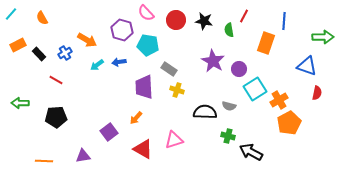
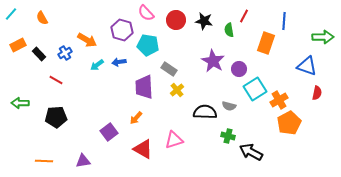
yellow cross at (177, 90): rotated 32 degrees clockwise
purple triangle at (83, 156): moved 5 px down
